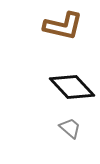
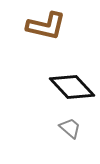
brown L-shape: moved 17 px left
